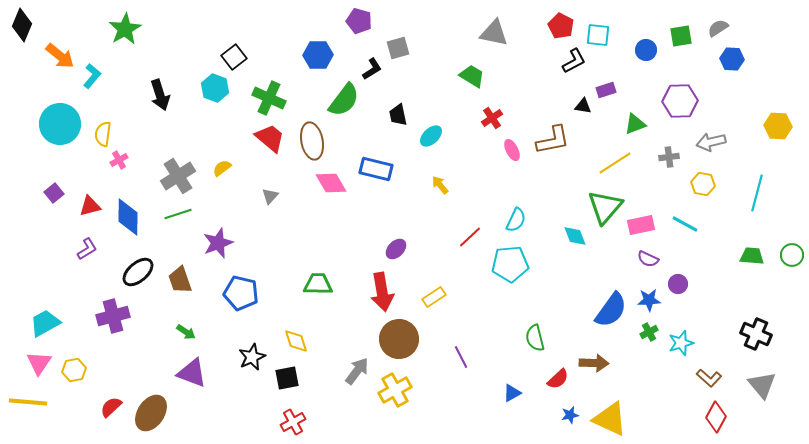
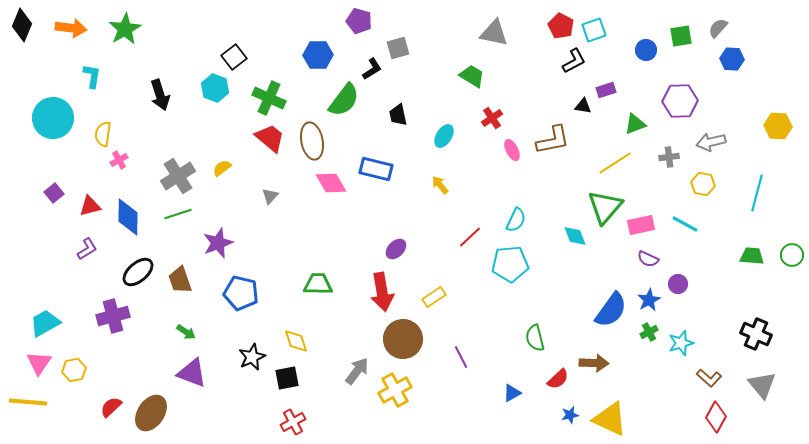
gray semicircle at (718, 28): rotated 15 degrees counterclockwise
cyan square at (598, 35): moved 4 px left, 5 px up; rotated 25 degrees counterclockwise
orange arrow at (60, 56): moved 11 px right, 28 px up; rotated 32 degrees counterclockwise
cyan L-shape at (92, 76): rotated 30 degrees counterclockwise
cyan circle at (60, 124): moved 7 px left, 6 px up
cyan ellipse at (431, 136): moved 13 px right; rotated 15 degrees counterclockwise
blue star at (649, 300): rotated 25 degrees counterclockwise
brown circle at (399, 339): moved 4 px right
